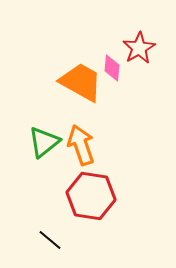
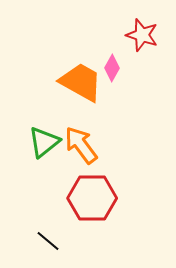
red star: moved 3 px right, 13 px up; rotated 24 degrees counterclockwise
pink diamond: rotated 24 degrees clockwise
orange arrow: rotated 18 degrees counterclockwise
red hexagon: moved 1 px right, 2 px down; rotated 9 degrees counterclockwise
black line: moved 2 px left, 1 px down
